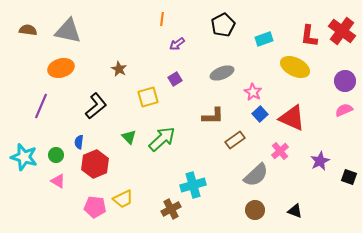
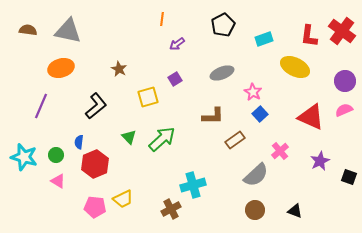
red triangle: moved 19 px right, 1 px up
